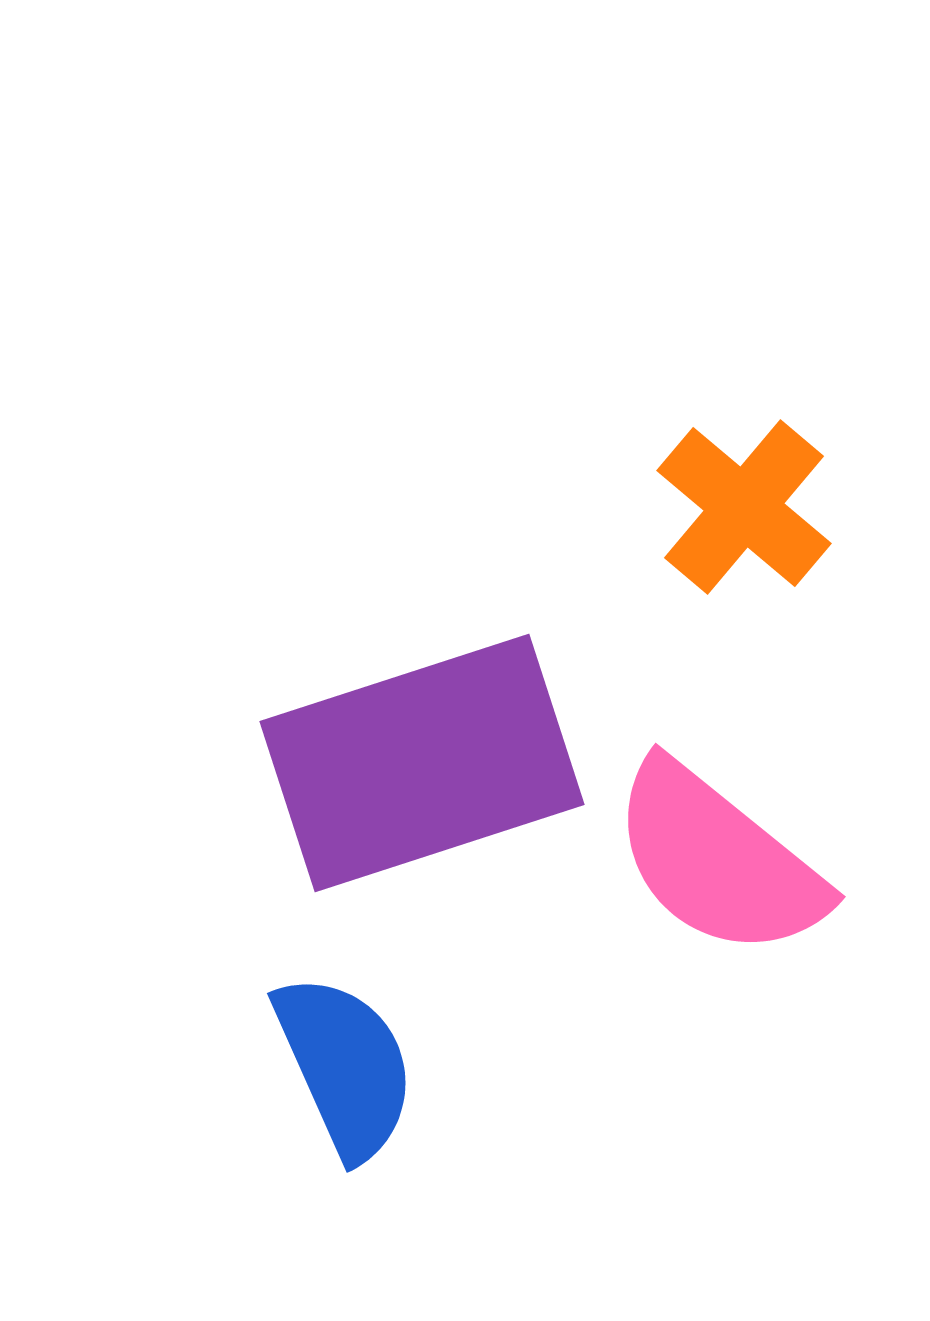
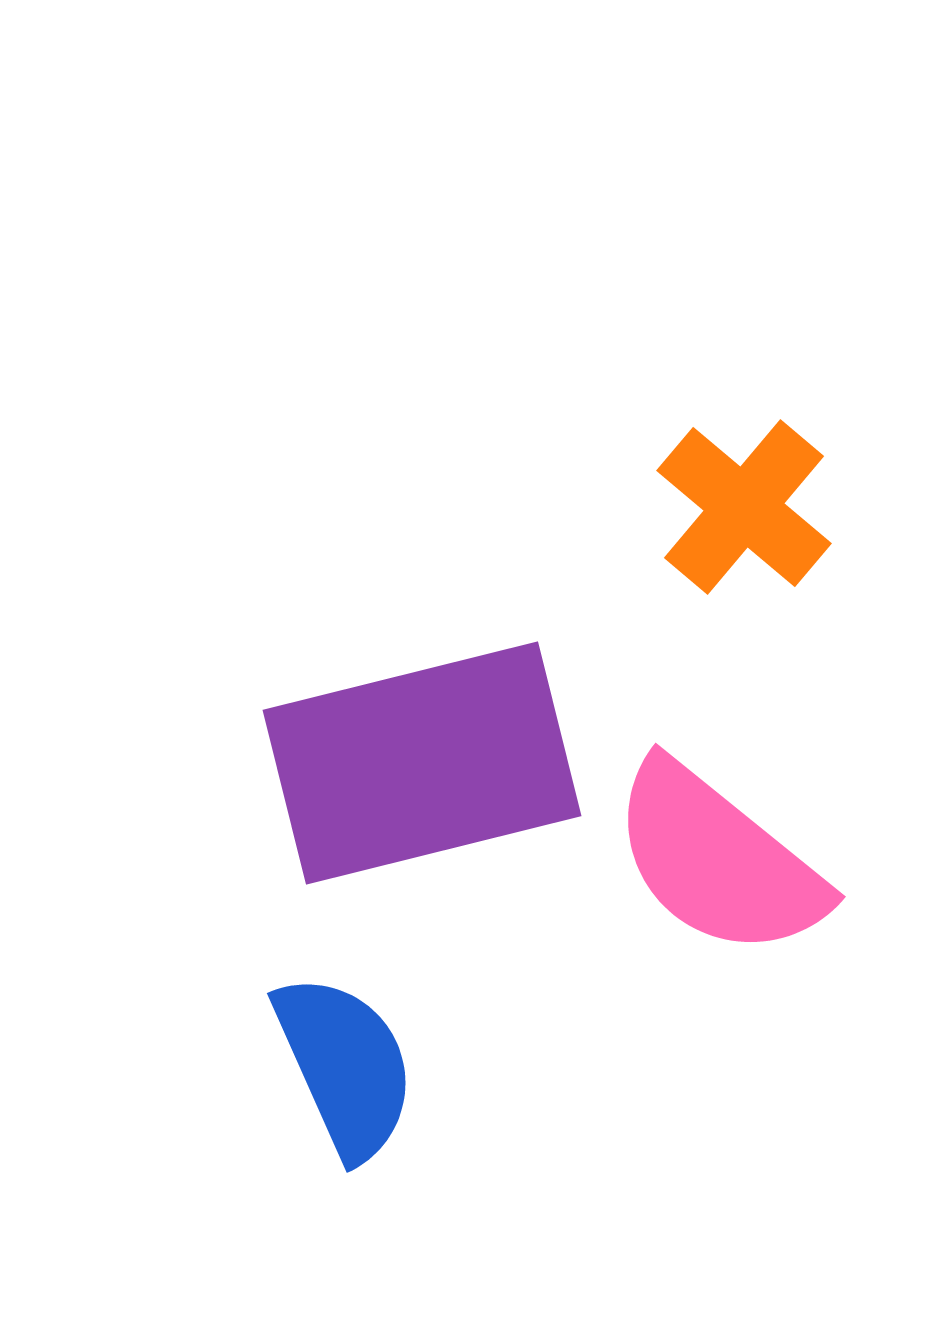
purple rectangle: rotated 4 degrees clockwise
